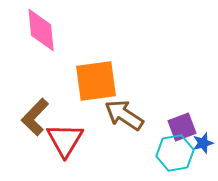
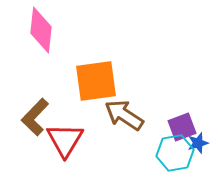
pink diamond: rotated 12 degrees clockwise
blue star: moved 5 px left
